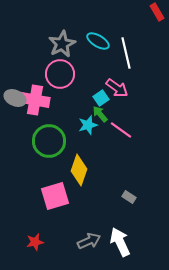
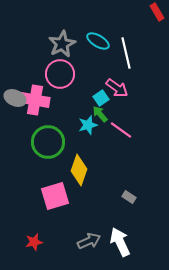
green circle: moved 1 px left, 1 px down
red star: moved 1 px left
